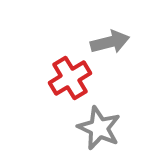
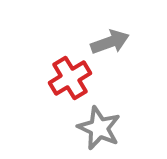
gray arrow: rotated 6 degrees counterclockwise
